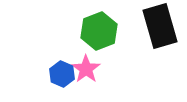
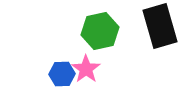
green hexagon: moved 1 px right; rotated 9 degrees clockwise
blue hexagon: rotated 25 degrees counterclockwise
